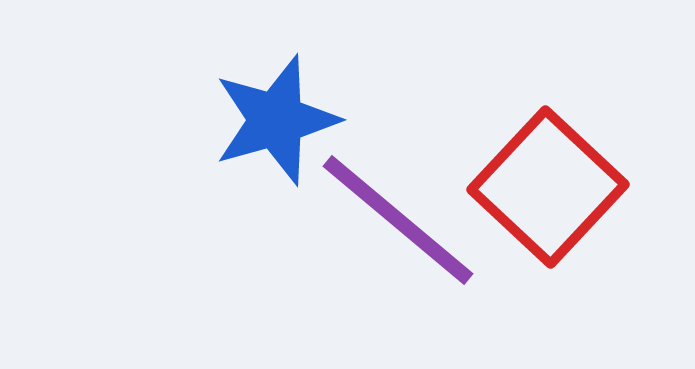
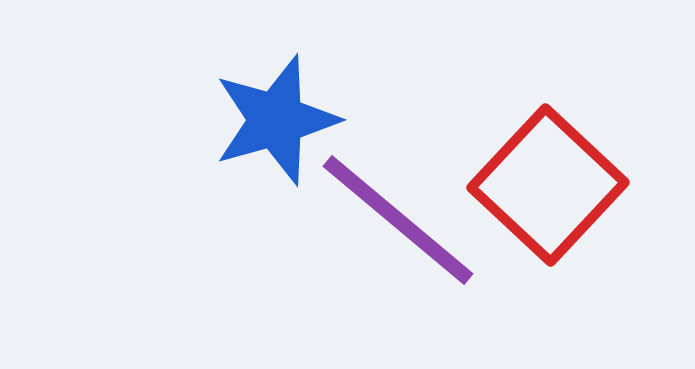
red square: moved 2 px up
